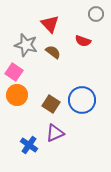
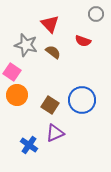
pink square: moved 2 px left
brown square: moved 1 px left, 1 px down
